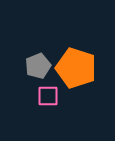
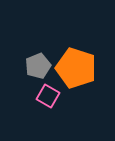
pink square: rotated 30 degrees clockwise
